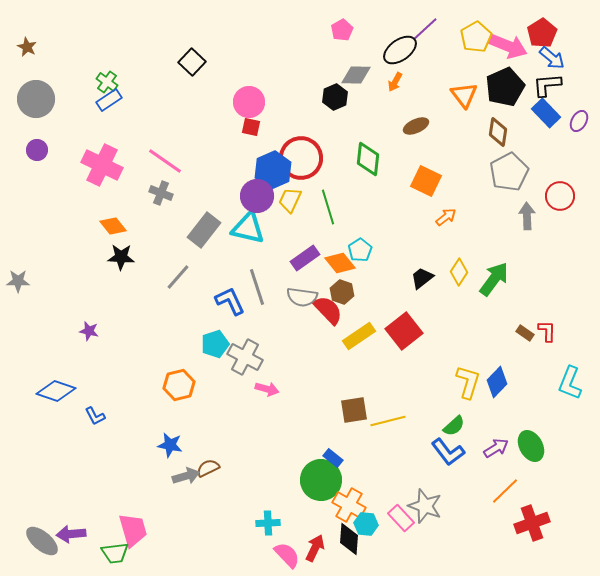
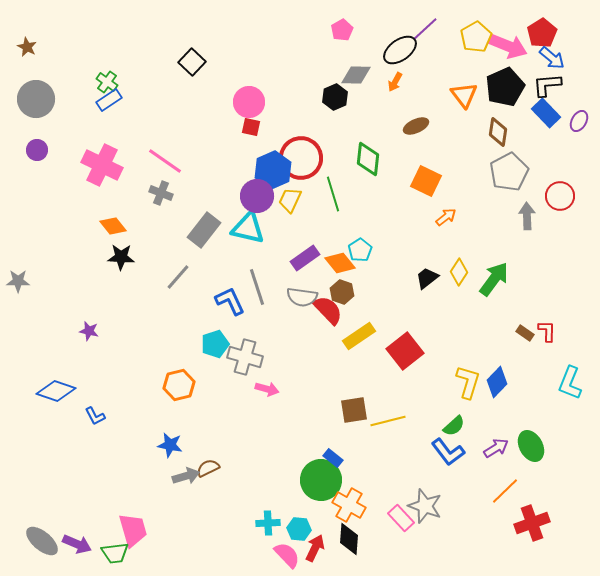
green line at (328, 207): moved 5 px right, 13 px up
black trapezoid at (422, 278): moved 5 px right
red square at (404, 331): moved 1 px right, 20 px down
gray cross at (245, 357): rotated 12 degrees counterclockwise
cyan hexagon at (366, 524): moved 67 px left, 5 px down
purple arrow at (71, 534): moved 6 px right, 10 px down; rotated 152 degrees counterclockwise
